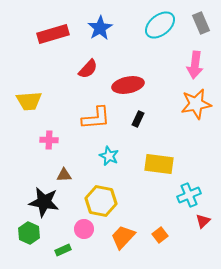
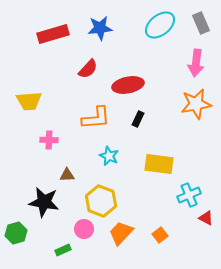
blue star: rotated 25 degrees clockwise
pink arrow: moved 1 px right, 2 px up
brown triangle: moved 3 px right
yellow hexagon: rotated 8 degrees clockwise
red triangle: moved 3 px right, 3 px up; rotated 49 degrees counterclockwise
green hexagon: moved 13 px left; rotated 20 degrees clockwise
orange trapezoid: moved 2 px left, 4 px up
